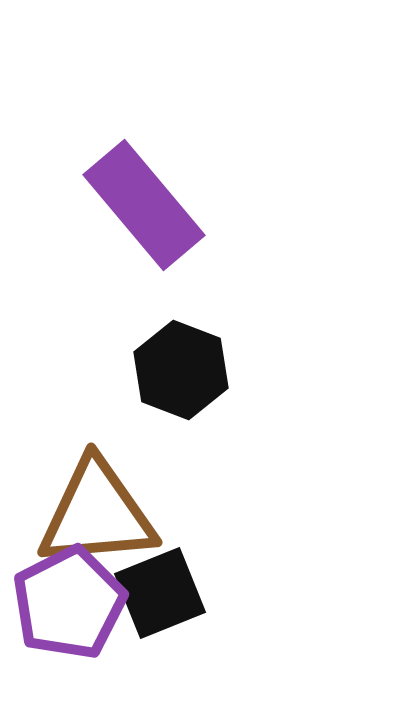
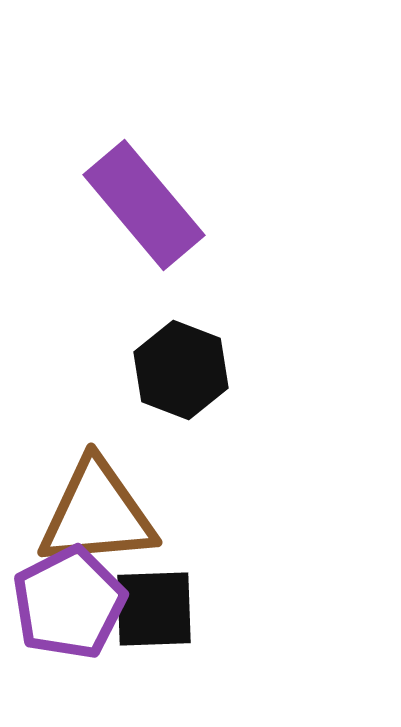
black square: moved 6 px left, 16 px down; rotated 20 degrees clockwise
